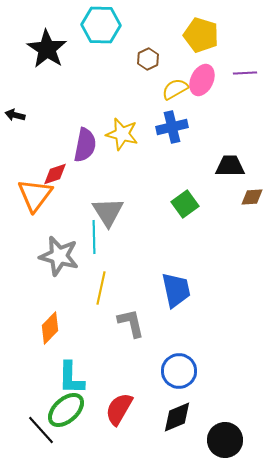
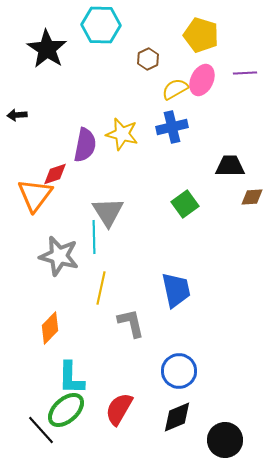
black arrow: moved 2 px right; rotated 18 degrees counterclockwise
